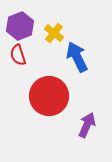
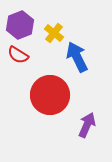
purple hexagon: moved 1 px up
red semicircle: rotated 40 degrees counterclockwise
red circle: moved 1 px right, 1 px up
